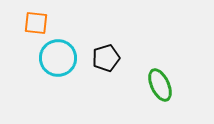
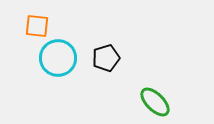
orange square: moved 1 px right, 3 px down
green ellipse: moved 5 px left, 17 px down; rotated 20 degrees counterclockwise
